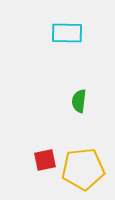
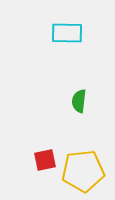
yellow pentagon: moved 2 px down
